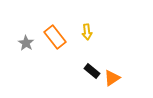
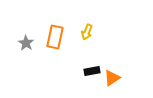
yellow arrow: rotated 28 degrees clockwise
orange rectangle: rotated 50 degrees clockwise
black rectangle: rotated 49 degrees counterclockwise
